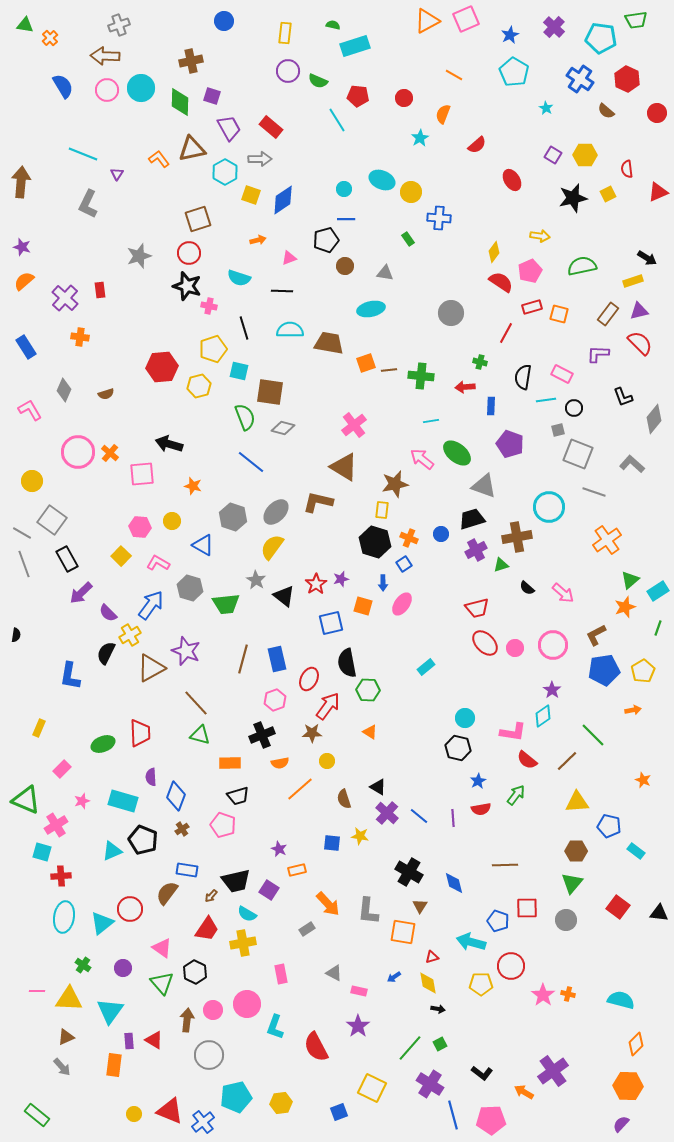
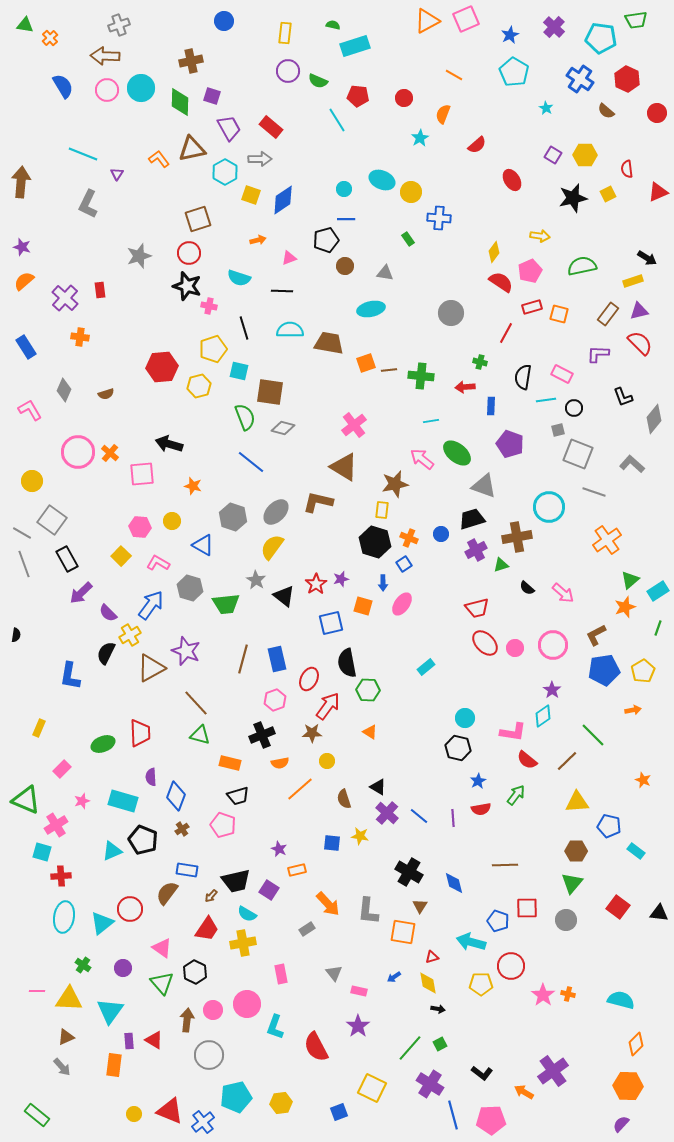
orange rectangle at (230, 763): rotated 15 degrees clockwise
gray triangle at (334, 973): rotated 24 degrees clockwise
